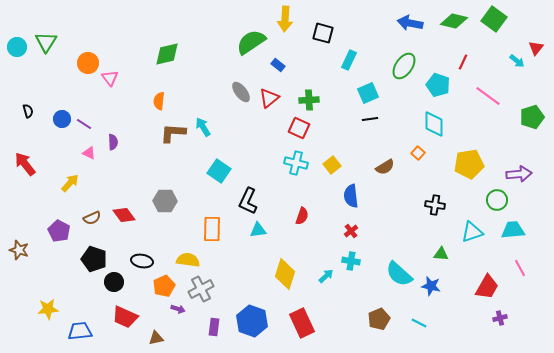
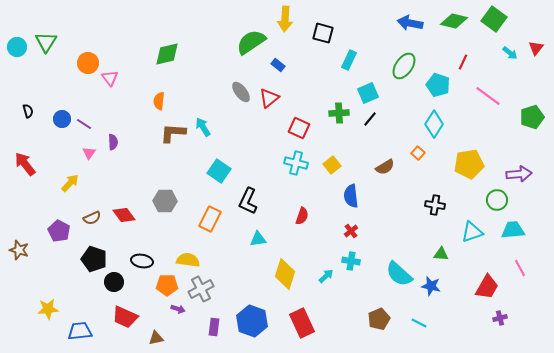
cyan arrow at (517, 61): moved 7 px left, 8 px up
green cross at (309, 100): moved 30 px right, 13 px down
black line at (370, 119): rotated 42 degrees counterclockwise
cyan diamond at (434, 124): rotated 32 degrees clockwise
pink triangle at (89, 153): rotated 40 degrees clockwise
orange rectangle at (212, 229): moved 2 px left, 10 px up; rotated 25 degrees clockwise
cyan triangle at (258, 230): moved 9 px down
orange pentagon at (164, 286): moved 3 px right, 1 px up; rotated 25 degrees clockwise
